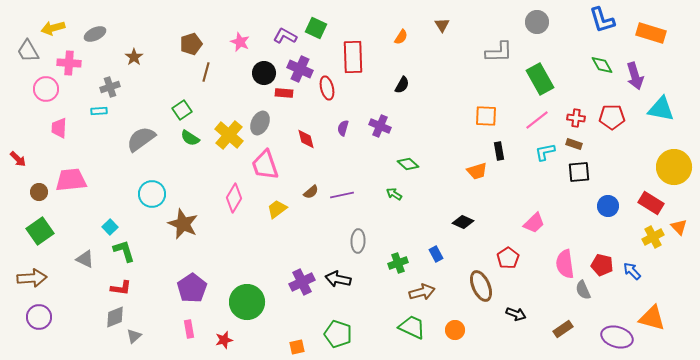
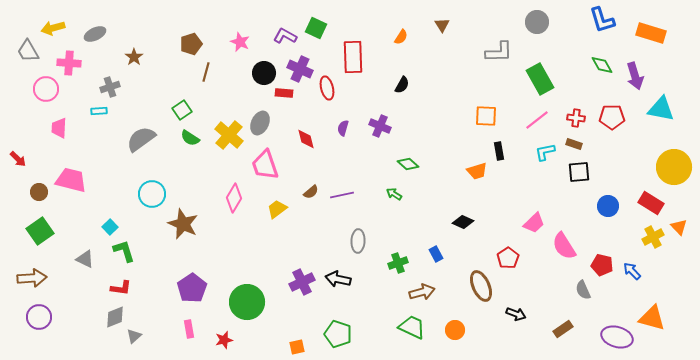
pink trapezoid at (71, 180): rotated 20 degrees clockwise
pink semicircle at (565, 264): moved 1 px left, 18 px up; rotated 24 degrees counterclockwise
